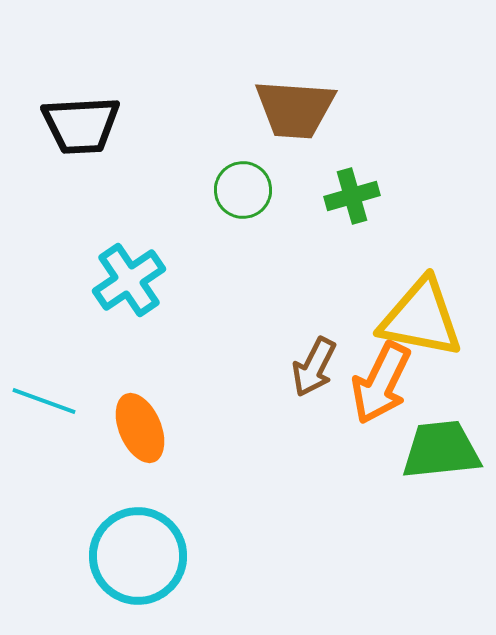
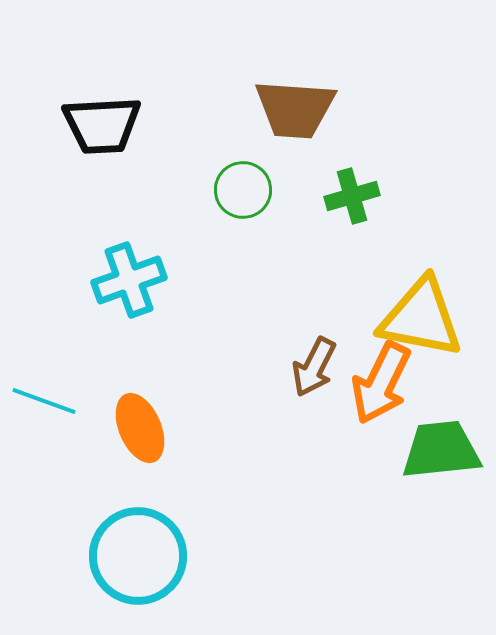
black trapezoid: moved 21 px right
cyan cross: rotated 14 degrees clockwise
